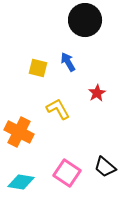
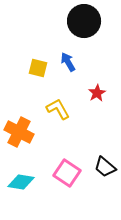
black circle: moved 1 px left, 1 px down
